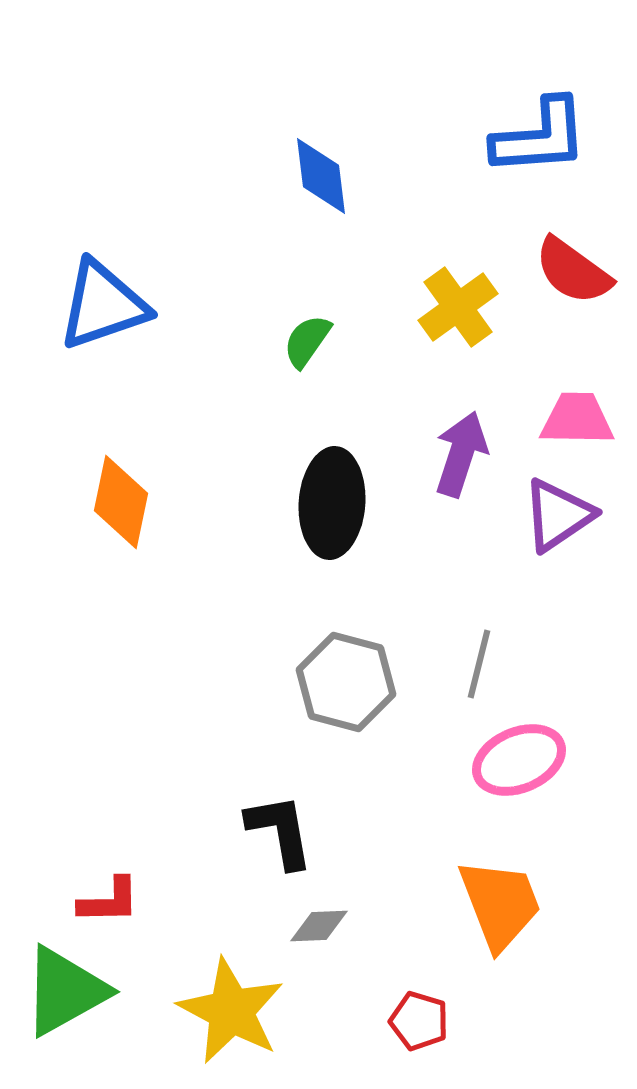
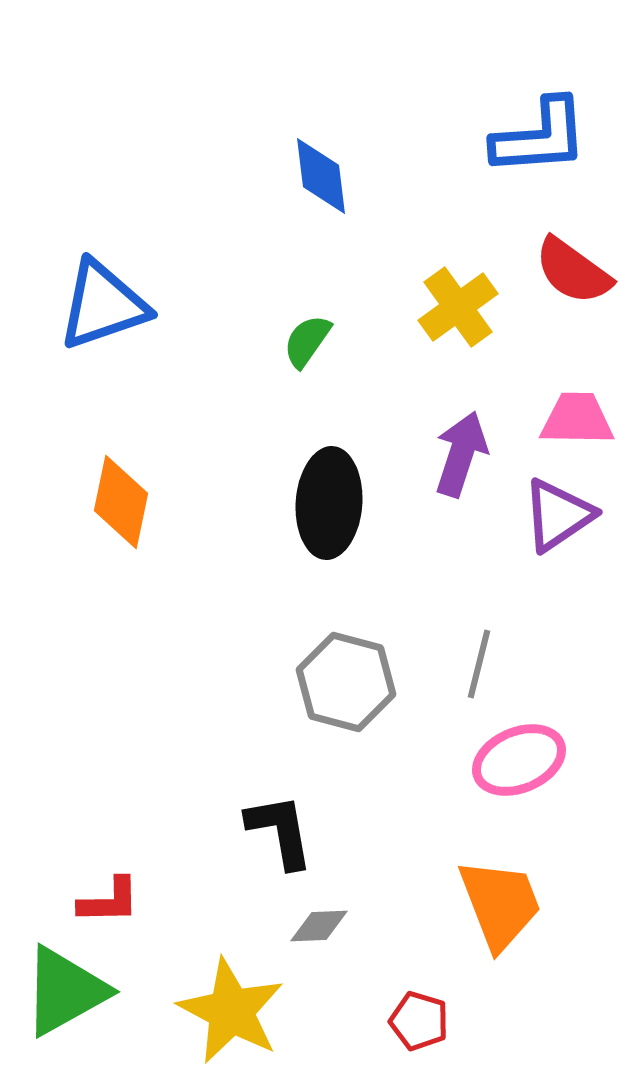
black ellipse: moved 3 px left
